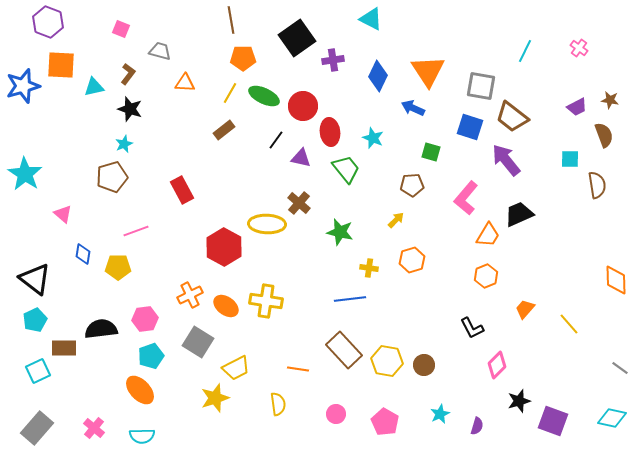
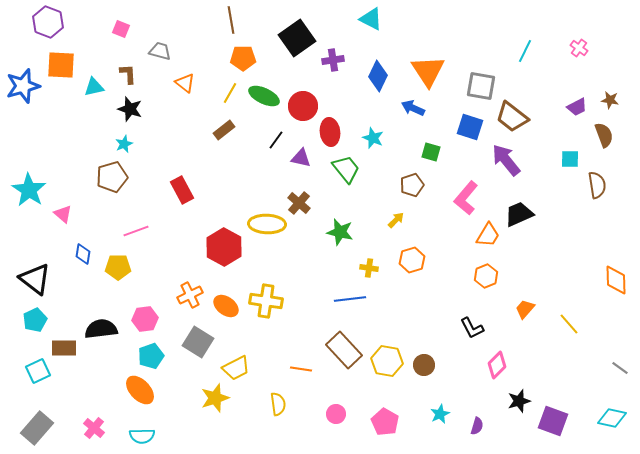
brown L-shape at (128, 74): rotated 40 degrees counterclockwise
orange triangle at (185, 83): rotated 35 degrees clockwise
cyan star at (25, 174): moved 4 px right, 16 px down
brown pentagon at (412, 185): rotated 15 degrees counterclockwise
orange line at (298, 369): moved 3 px right
